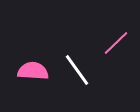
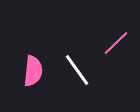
pink semicircle: rotated 92 degrees clockwise
